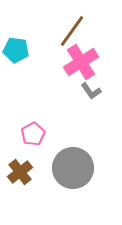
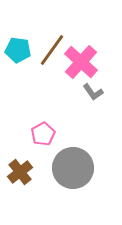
brown line: moved 20 px left, 19 px down
cyan pentagon: moved 2 px right
pink cross: rotated 16 degrees counterclockwise
gray L-shape: moved 2 px right, 1 px down
pink pentagon: moved 10 px right
